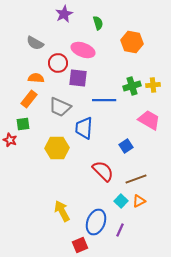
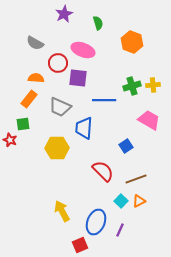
orange hexagon: rotated 10 degrees clockwise
